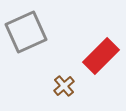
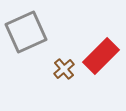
brown cross: moved 17 px up
